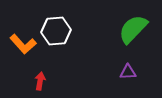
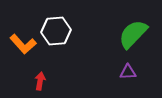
green semicircle: moved 5 px down
